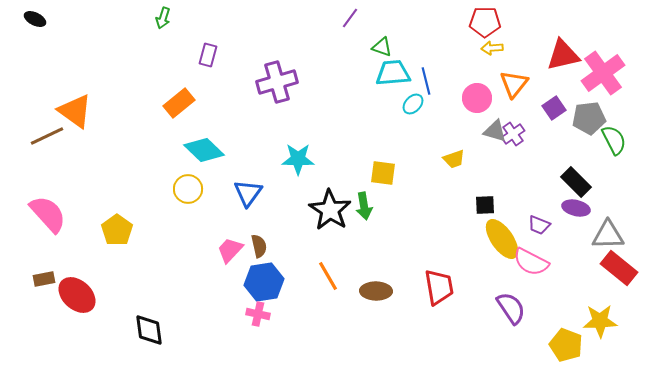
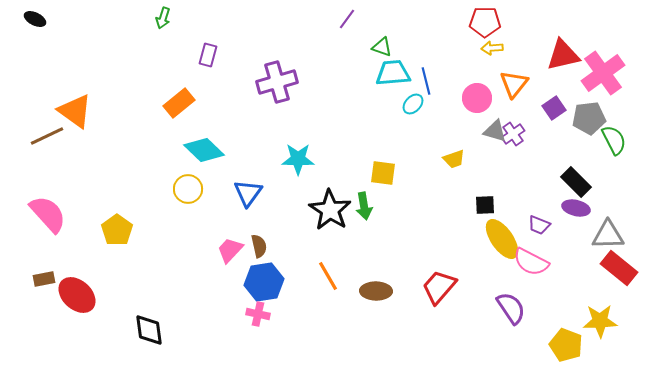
purple line at (350, 18): moved 3 px left, 1 px down
red trapezoid at (439, 287): rotated 129 degrees counterclockwise
